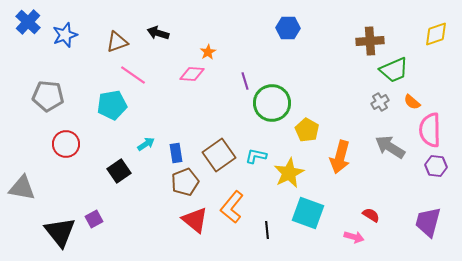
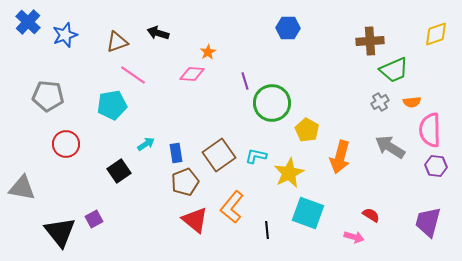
orange semicircle: rotated 48 degrees counterclockwise
